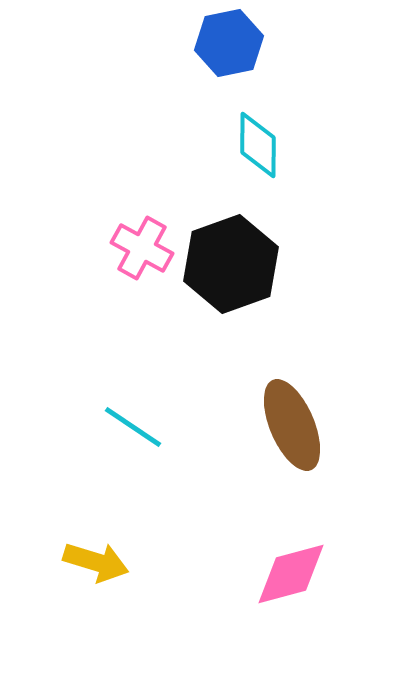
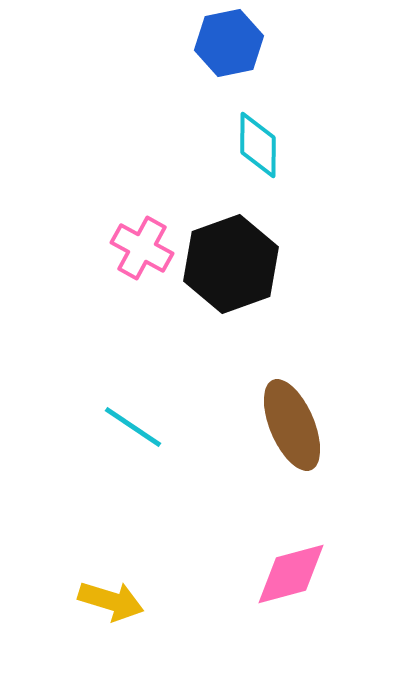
yellow arrow: moved 15 px right, 39 px down
